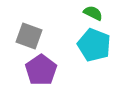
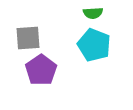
green semicircle: rotated 150 degrees clockwise
gray square: moved 1 px left, 2 px down; rotated 24 degrees counterclockwise
